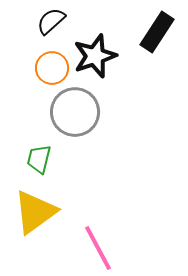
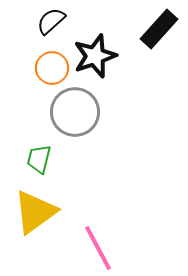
black rectangle: moved 2 px right, 3 px up; rotated 9 degrees clockwise
